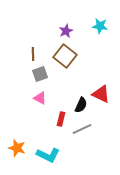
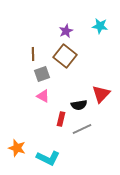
gray square: moved 2 px right
red triangle: rotated 48 degrees clockwise
pink triangle: moved 3 px right, 2 px up
black semicircle: moved 2 px left; rotated 56 degrees clockwise
cyan L-shape: moved 3 px down
